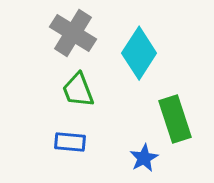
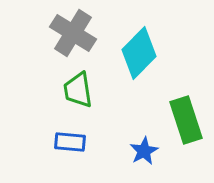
cyan diamond: rotated 12 degrees clockwise
green trapezoid: rotated 12 degrees clockwise
green rectangle: moved 11 px right, 1 px down
blue star: moved 7 px up
